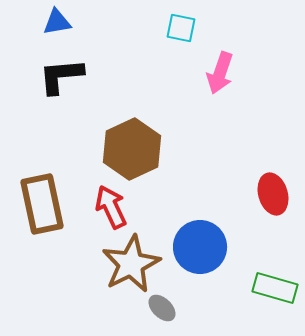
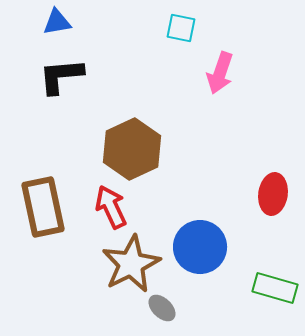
red ellipse: rotated 24 degrees clockwise
brown rectangle: moved 1 px right, 3 px down
